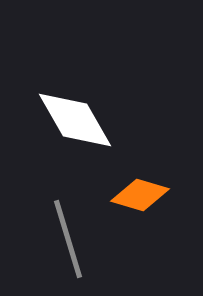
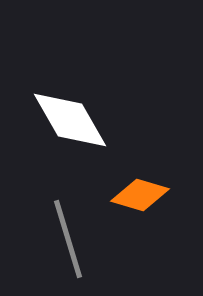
white diamond: moved 5 px left
